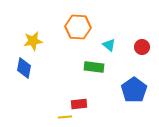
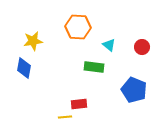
blue pentagon: rotated 15 degrees counterclockwise
